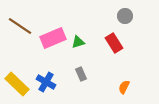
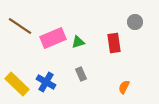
gray circle: moved 10 px right, 6 px down
red rectangle: rotated 24 degrees clockwise
